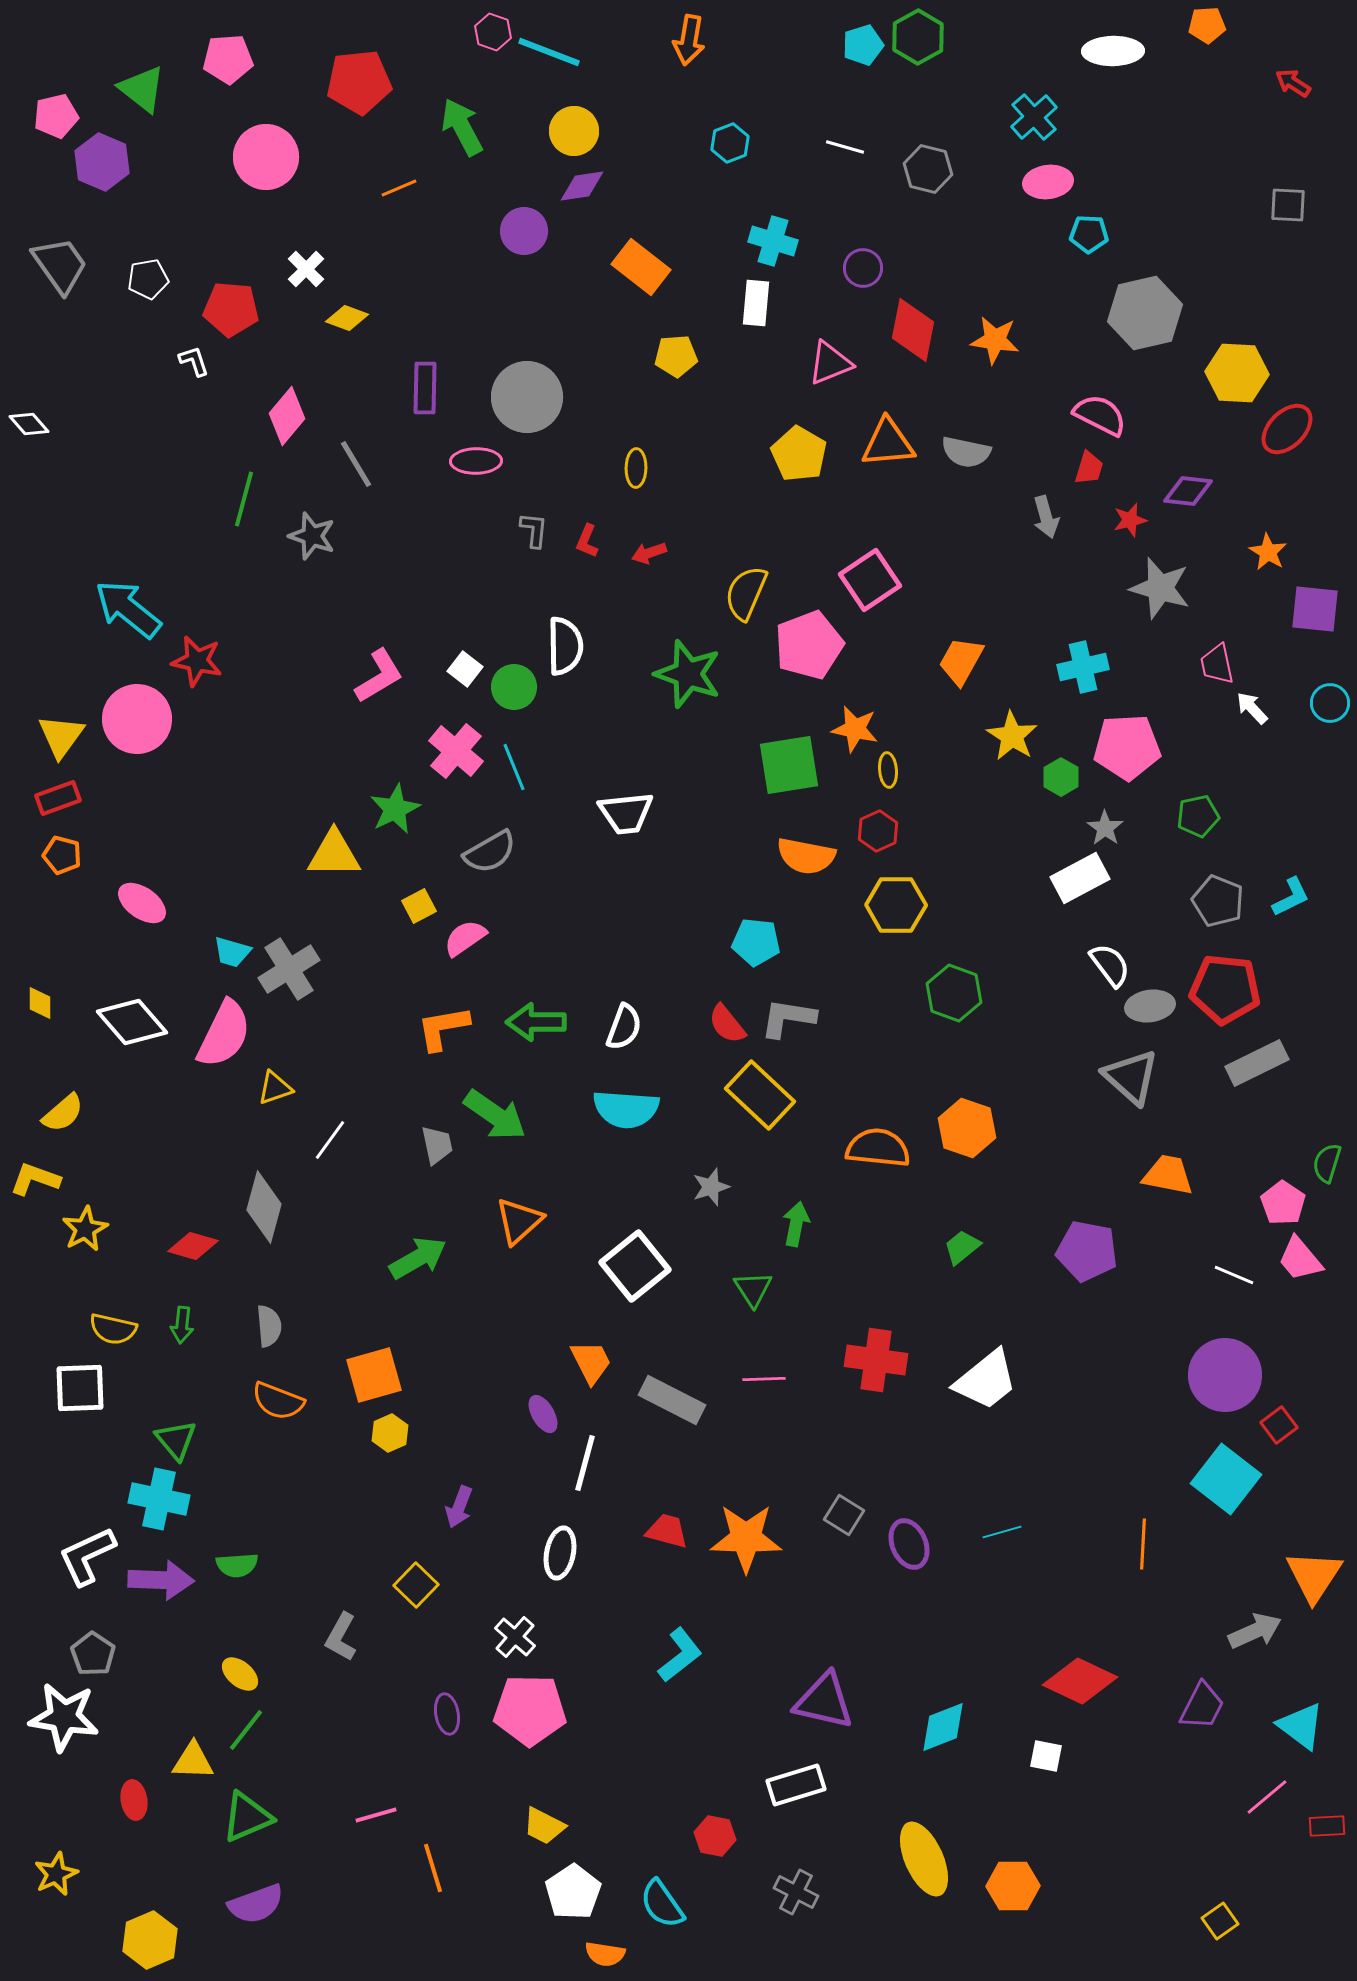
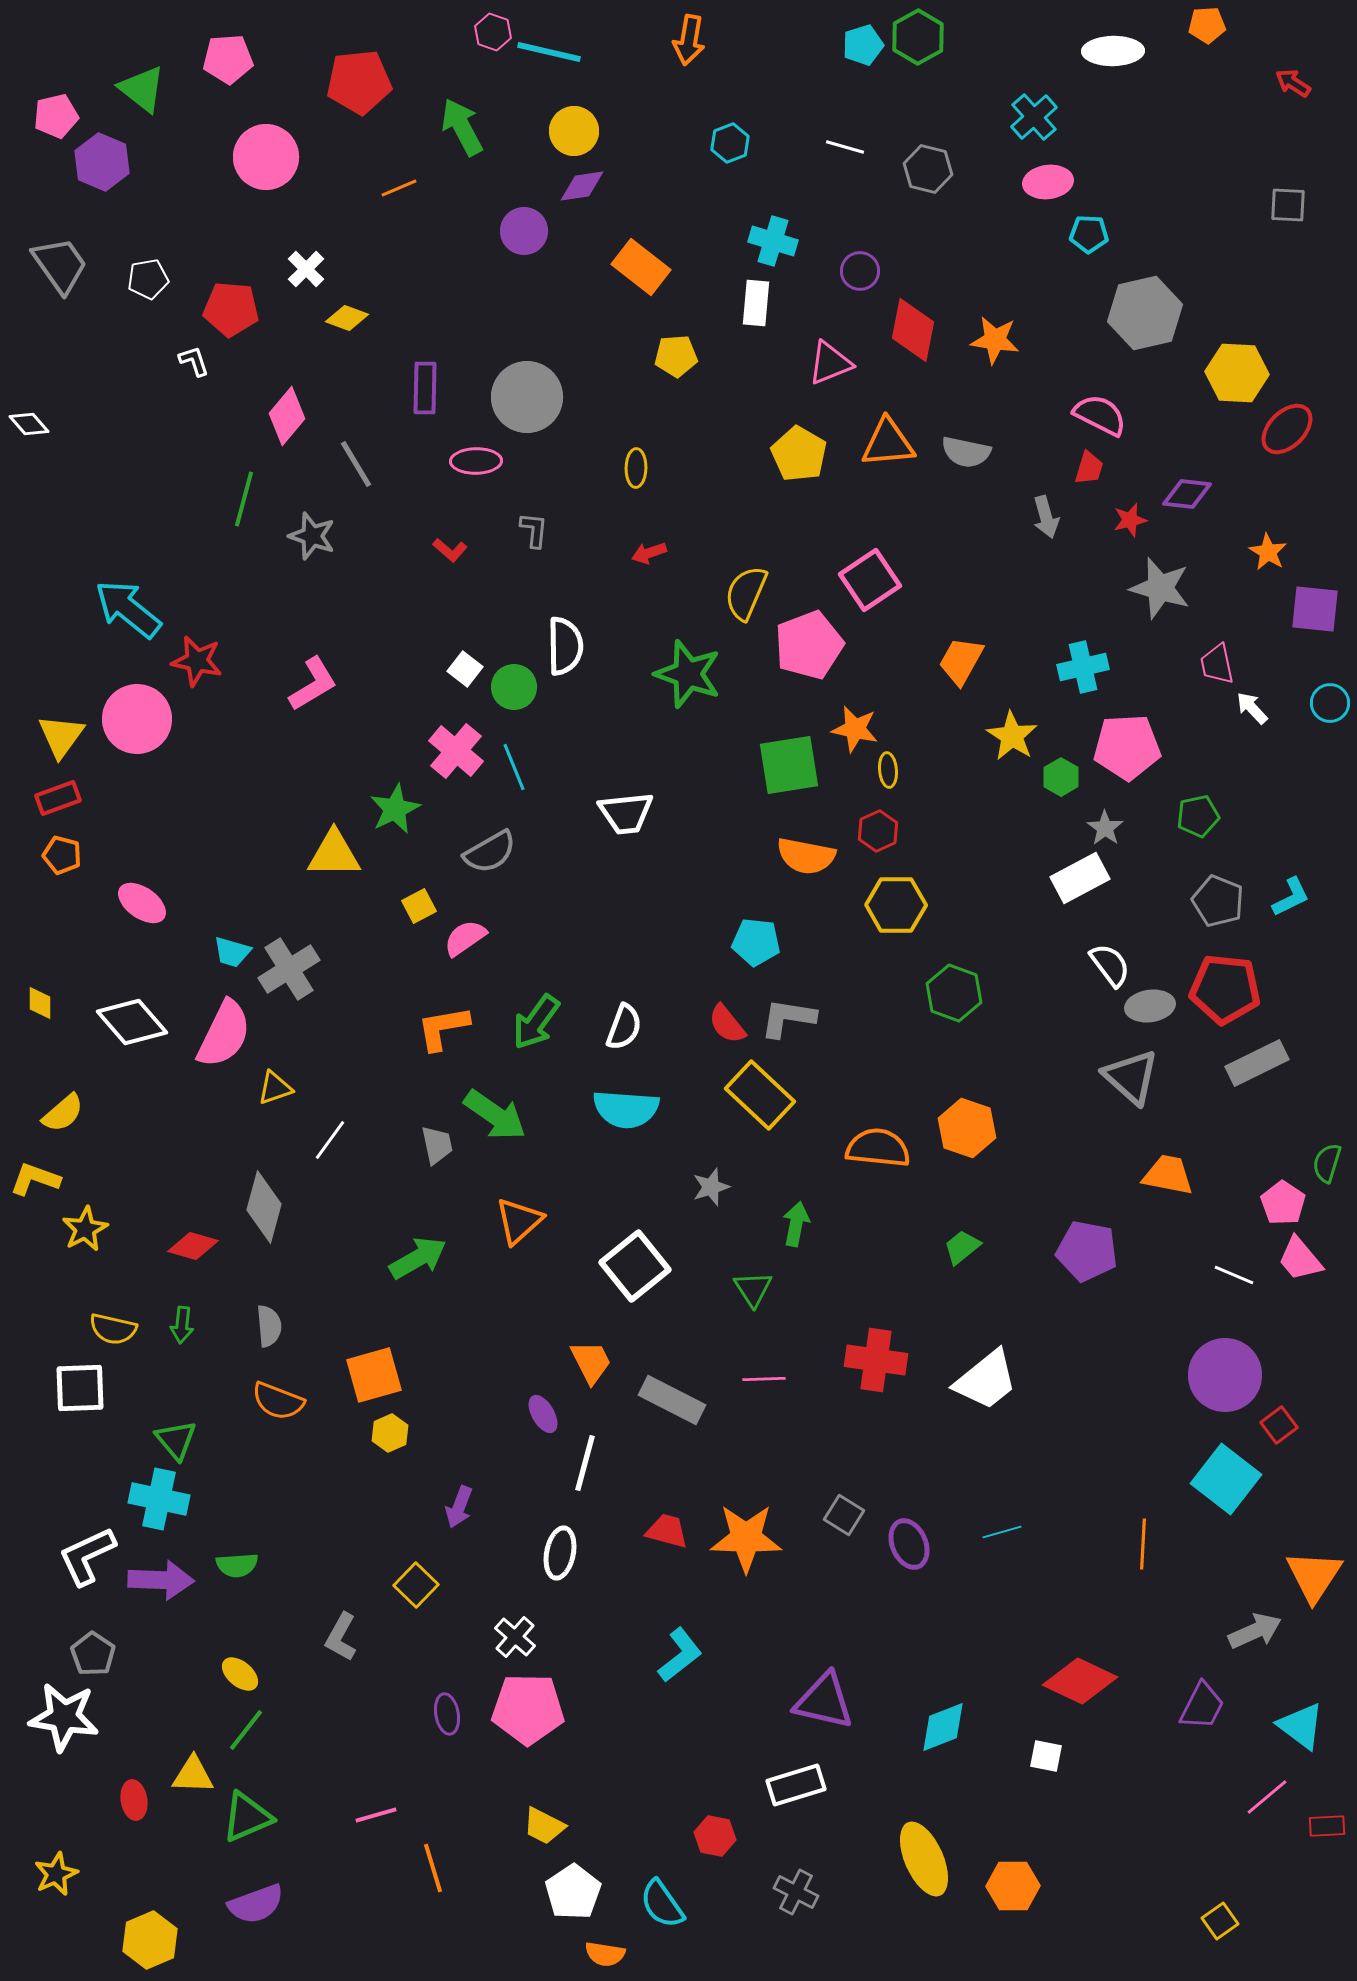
cyan line at (549, 52): rotated 8 degrees counterclockwise
purple circle at (863, 268): moved 3 px left, 3 px down
purple diamond at (1188, 491): moved 1 px left, 3 px down
red L-shape at (587, 541): moved 137 px left, 9 px down; rotated 72 degrees counterclockwise
pink L-shape at (379, 676): moved 66 px left, 8 px down
green arrow at (536, 1022): rotated 54 degrees counterclockwise
pink pentagon at (530, 1710): moved 2 px left, 1 px up
yellow triangle at (193, 1761): moved 14 px down
